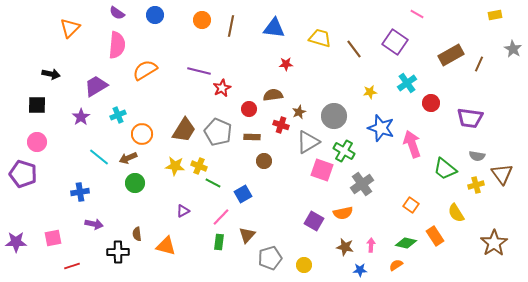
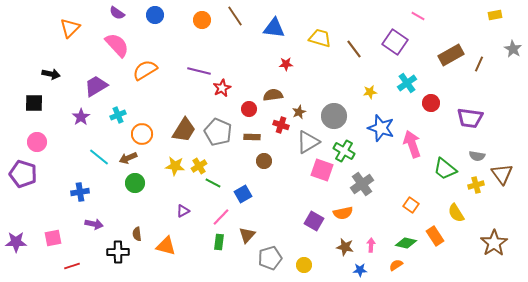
pink line at (417, 14): moved 1 px right, 2 px down
brown line at (231, 26): moved 4 px right, 10 px up; rotated 45 degrees counterclockwise
pink semicircle at (117, 45): rotated 48 degrees counterclockwise
black square at (37, 105): moved 3 px left, 2 px up
yellow cross at (199, 166): rotated 35 degrees clockwise
